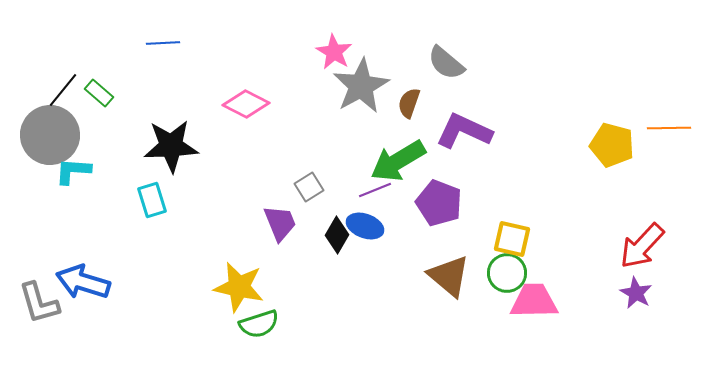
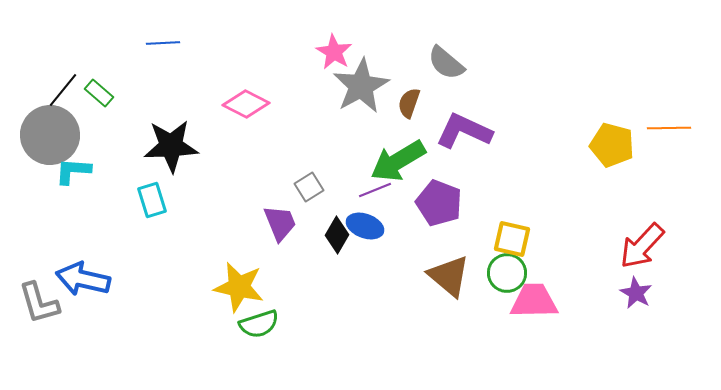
blue arrow: moved 3 px up; rotated 4 degrees counterclockwise
